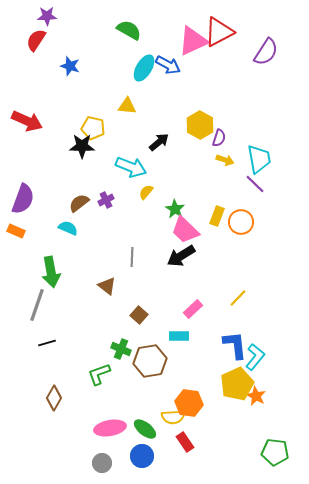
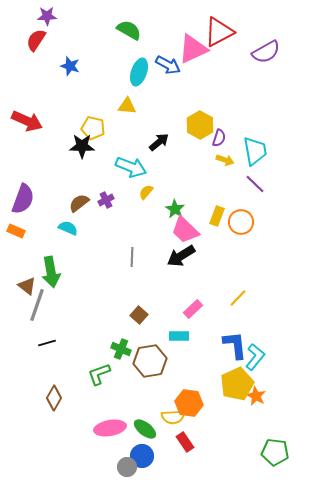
pink triangle at (193, 41): moved 8 px down
purple semicircle at (266, 52): rotated 28 degrees clockwise
cyan ellipse at (144, 68): moved 5 px left, 4 px down; rotated 12 degrees counterclockwise
cyan trapezoid at (259, 159): moved 4 px left, 8 px up
brown triangle at (107, 286): moved 80 px left
gray circle at (102, 463): moved 25 px right, 4 px down
